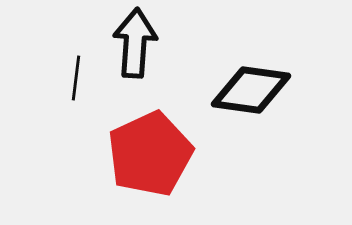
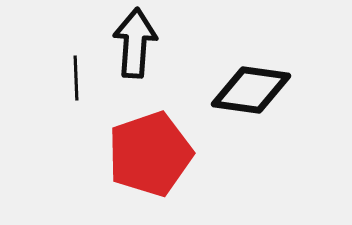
black line: rotated 9 degrees counterclockwise
red pentagon: rotated 6 degrees clockwise
